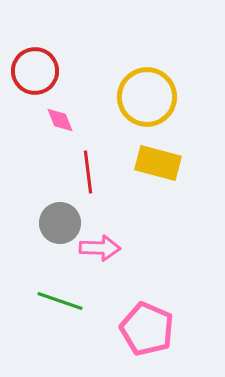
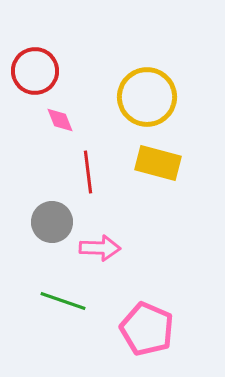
gray circle: moved 8 px left, 1 px up
green line: moved 3 px right
